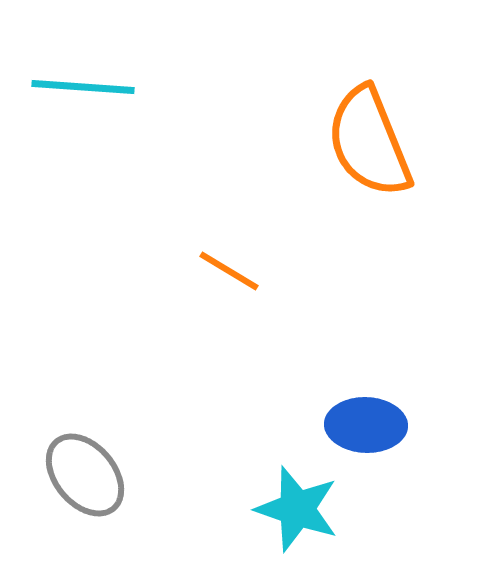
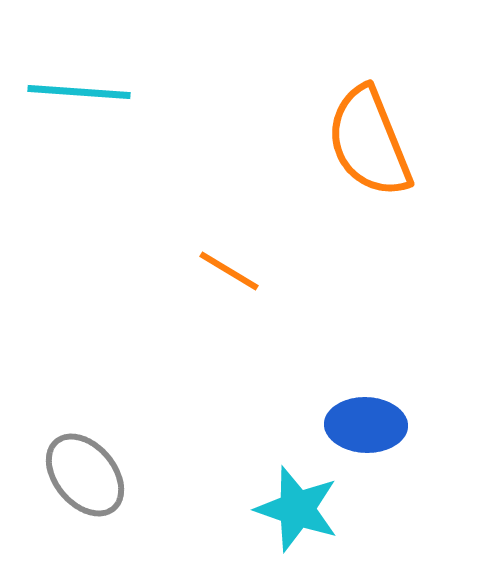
cyan line: moved 4 px left, 5 px down
